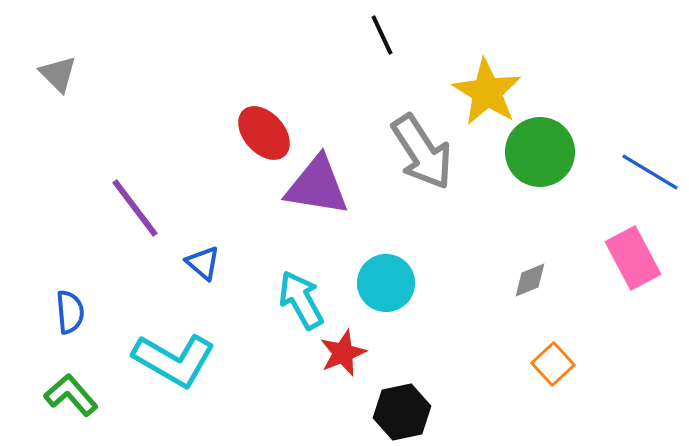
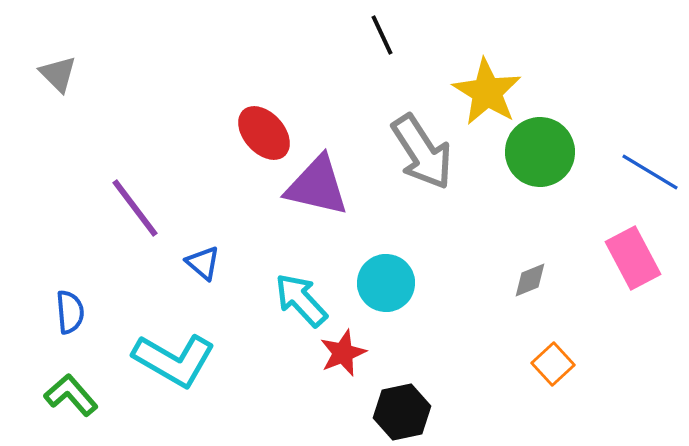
purple triangle: rotated 4 degrees clockwise
cyan arrow: rotated 14 degrees counterclockwise
